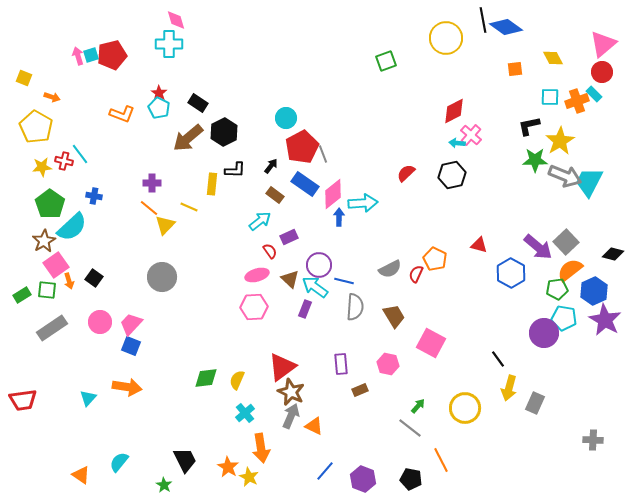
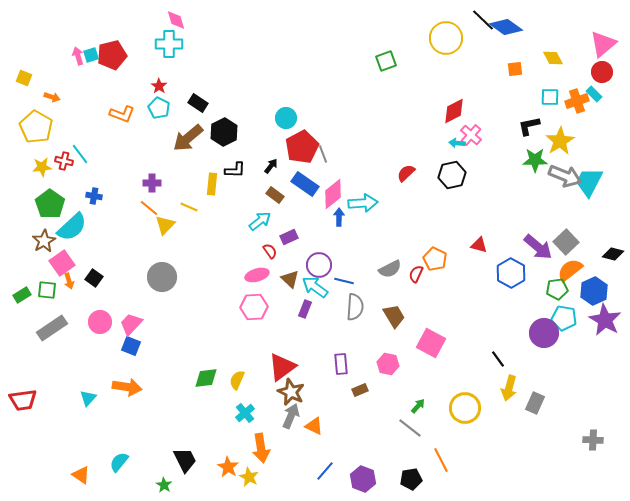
black line at (483, 20): rotated 35 degrees counterclockwise
red star at (159, 93): moved 7 px up
pink square at (56, 265): moved 6 px right, 2 px up
black pentagon at (411, 479): rotated 20 degrees counterclockwise
